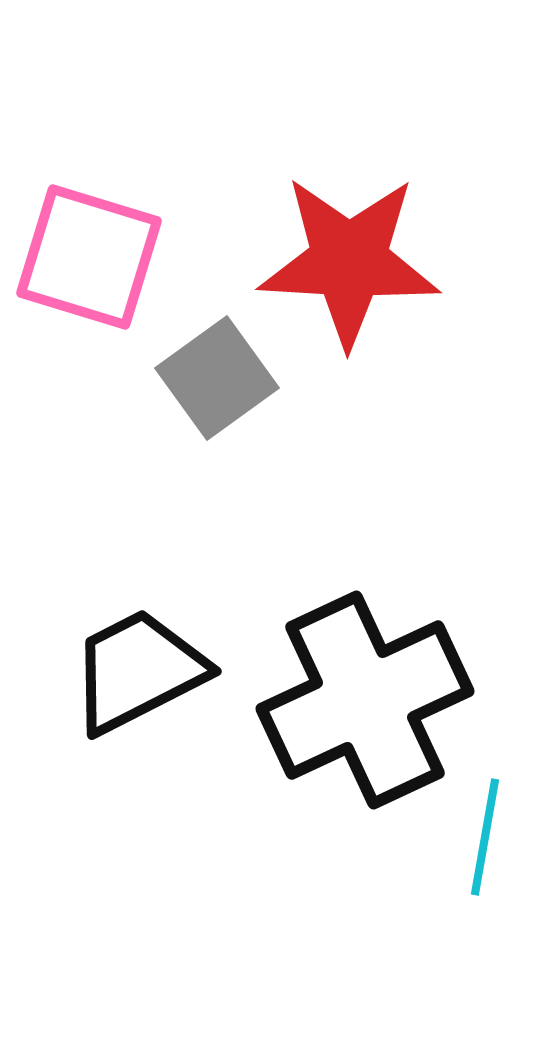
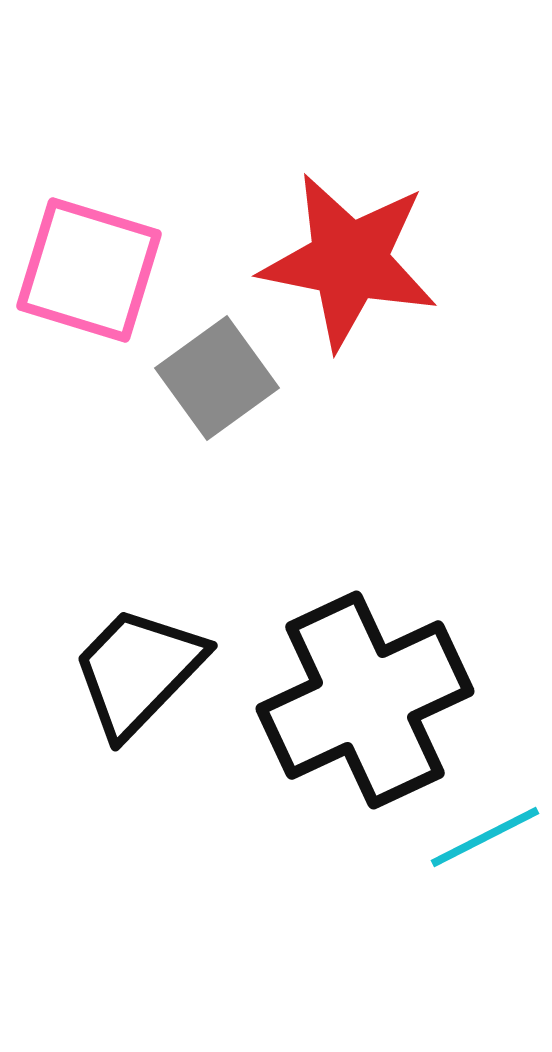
pink square: moved 13 px down
red star: rotated 8 degrees clockwise
black trapezoid: rotated 19 degrees counterclockwise
cyan line: rotated 53 degrees clockwise
